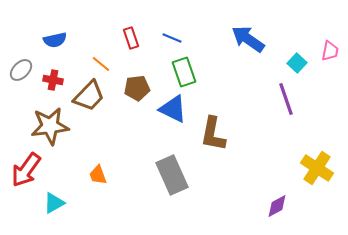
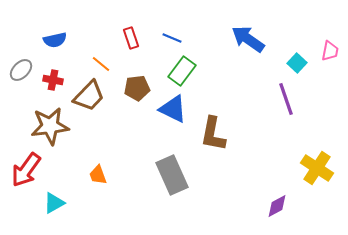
green rectangle: moved 2 px left, 1 px up; rotated 56 degrees clockwise
